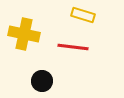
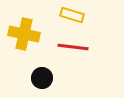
yellow rectangle: moved 11 px left
black circle: moved 3 px up
